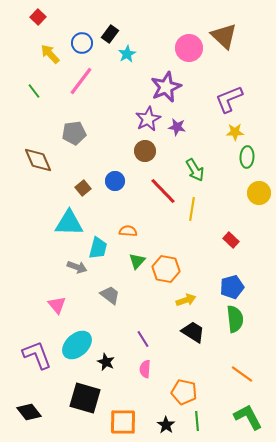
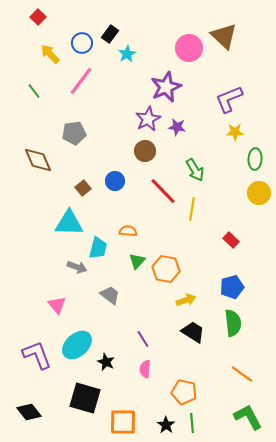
green ellipse at (247, 157): moved 8 px right, 2 px down
green semicircle at (235, 319): moved 2 px left, 4 px down
green line at (197, 421): moved 5 px left, 2 px down
